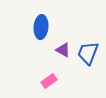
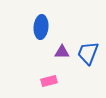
purple triangle: moved 1 px left, 2 px down; rotated 28 degrees counterclockwise
pink rectangle: rotated 21 degrees clockwise
